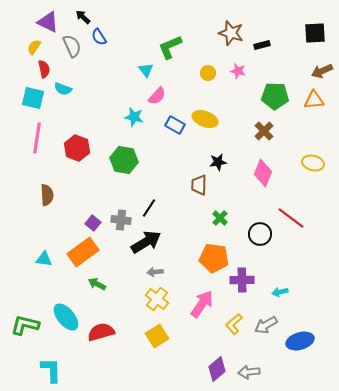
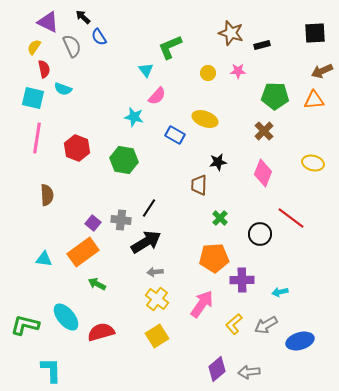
pink star at (238, 71): rotated 14 degrees counterclockwise
blue rectangle at (175, 125): moved 10 px down
orange pentagon at (214, 258): rotated 12 degrees counterclockwise
